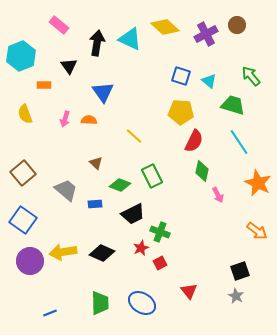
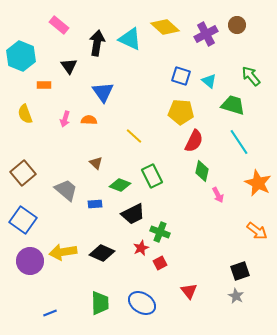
cyan hexagon at (21, 56): rotated 16 degrees counterclockwise
